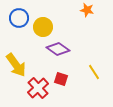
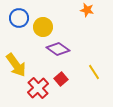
red square: rotated 32 degrees clockwise
